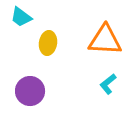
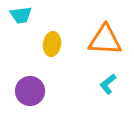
cyan trapezoid: moved 2 px up; rotated 45 degrees counterclockwise
yellow ellipse: moved 4 px right, 1 px down
